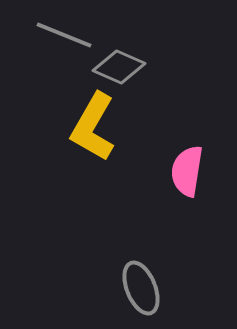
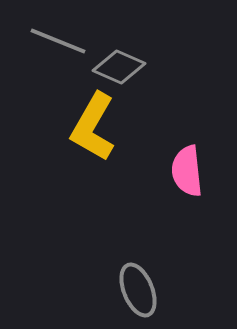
gray line: moved 6 px left, 6 px down
pink semicircle: rotated 15 degrees counterclockwise
gray ellipse: moved 3 px left, 2 px down
